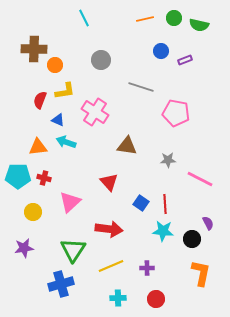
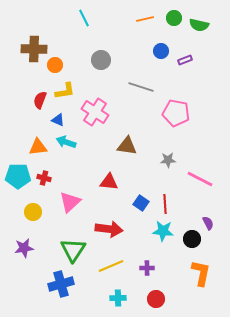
red triangle: rotated 42 degrees counterclockwise
